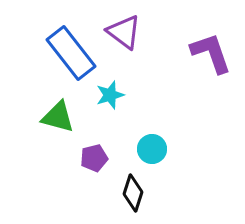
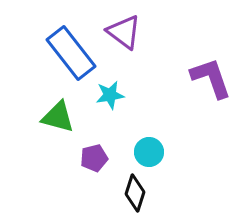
purple L-shape: moved 25 px down
cyan star: rotated 8 degrees clockwise
cyan circle: moved 3 px left, 3 px down
black diamond: moved 2 px right
